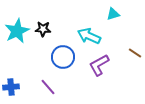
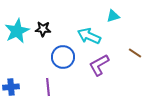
cyan triangle: moved 2 px down
purple line: rotated 36 degrees clockwise
